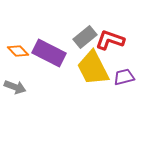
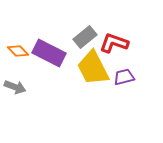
red L-shape: moved 4 px right, 3 px down
